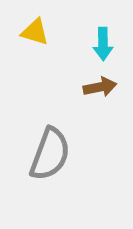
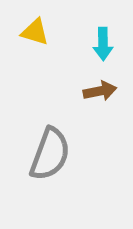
brown arrow: moved 4 px down
